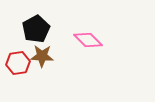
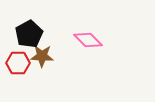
black pentagon: moved 7 px left, 5 px down
red hexagon: rotated 10 degrees clockwise
